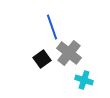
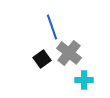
cyan cross: rotated 18 degrees counterclockwise
